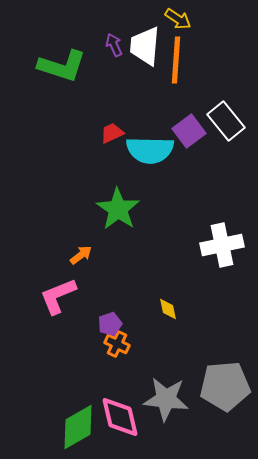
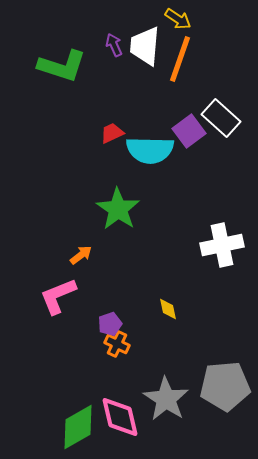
orange line: moved 4 px right, 1 px up; rotated 15 degrees clockwise
white rectangle: moved 5 px left, 3 px up; rotated 9 degrees counterclockwise
gray star: rotated 27 degrees clockwise
